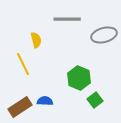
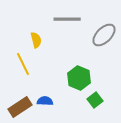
gray ellipse: rotated 30 degrees counterclockwise
